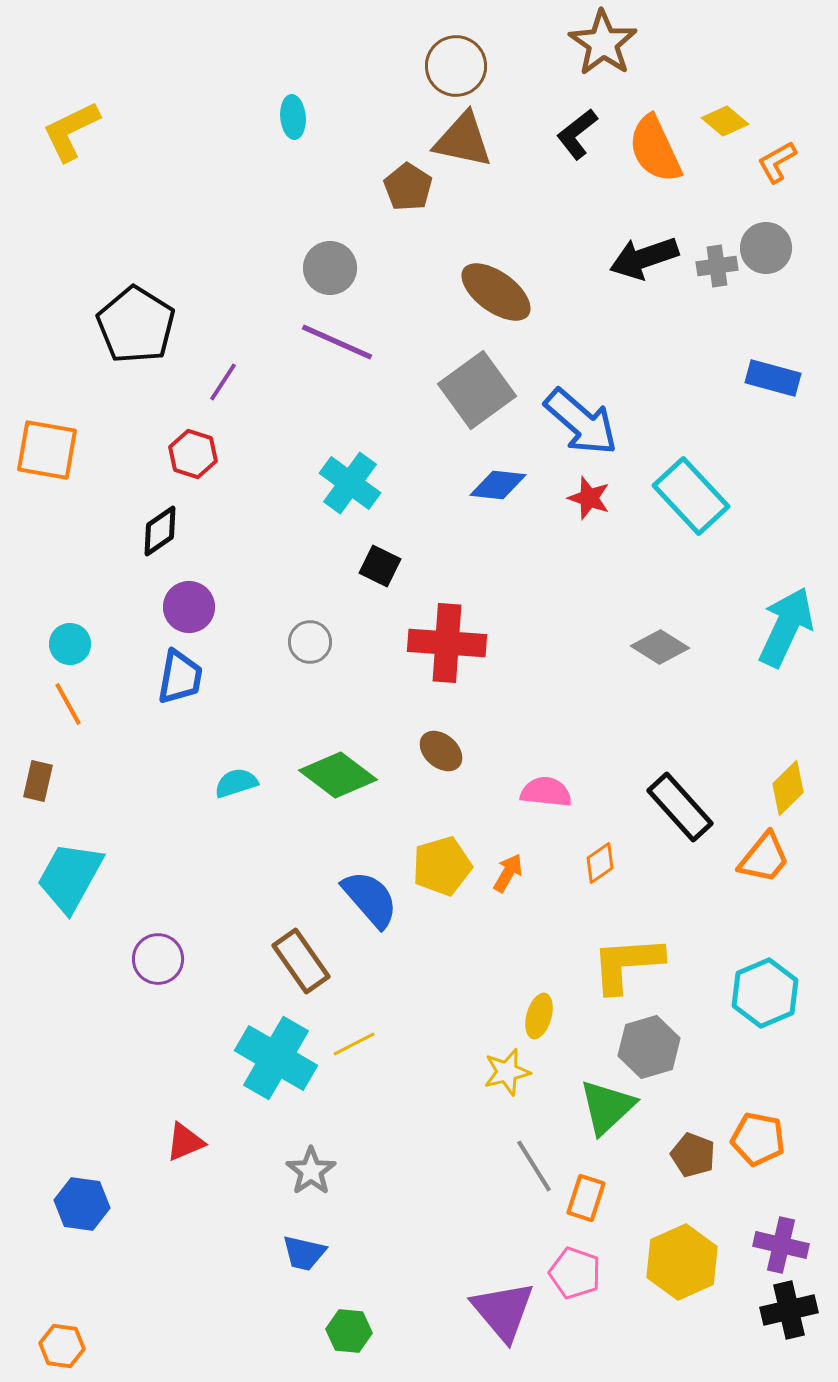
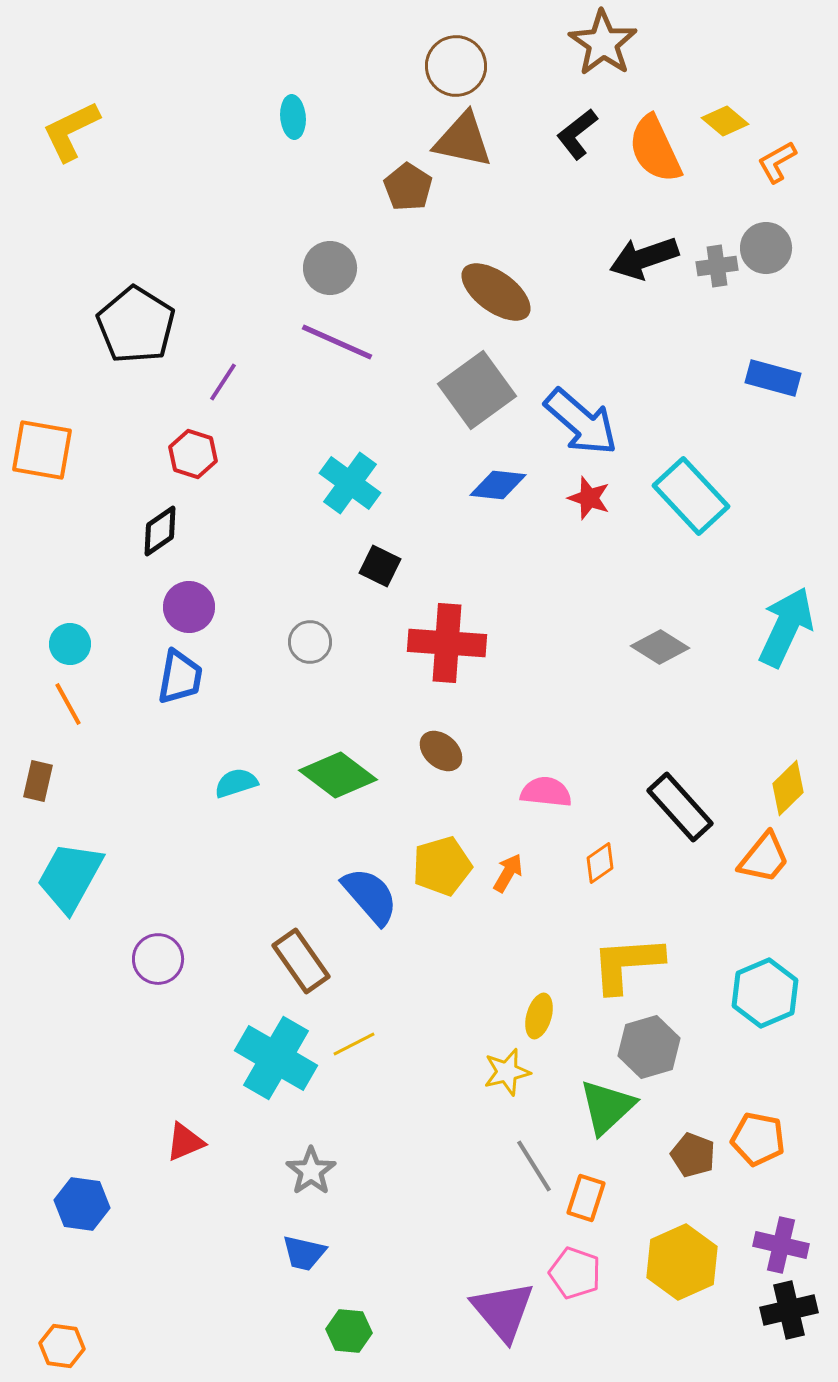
orange square at (47, 450): moved 5 px left
blue semicircle at (370, 899): moved 3 px up
